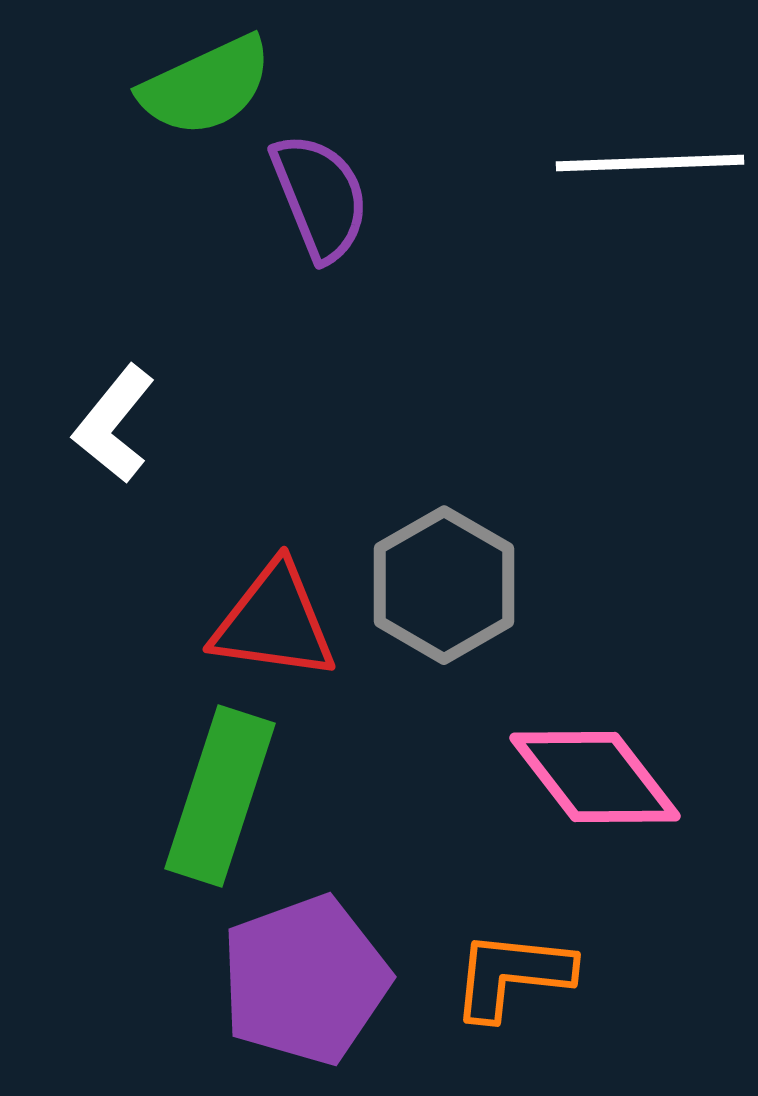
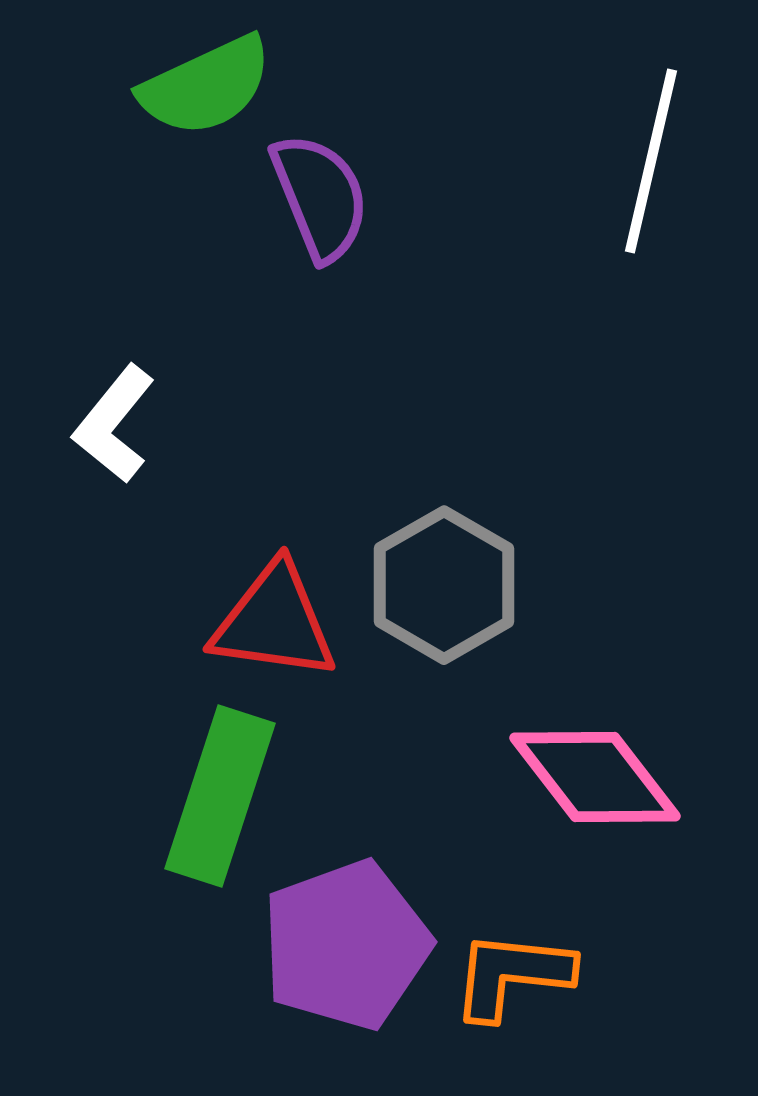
white line: moved 1 px right, 2 px up; rotated 75 degrees counterclockwise
purple pentagon: moved 41 px right, 35 px up
